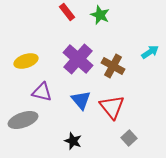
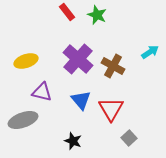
green star: moved 3 px left
red triangle: moved 1 px left, 2 px down; rotated 8 degrees clockwise
